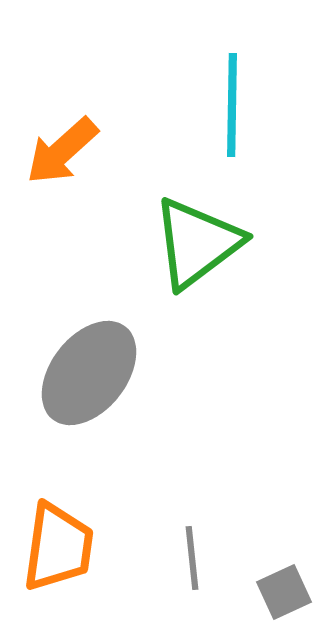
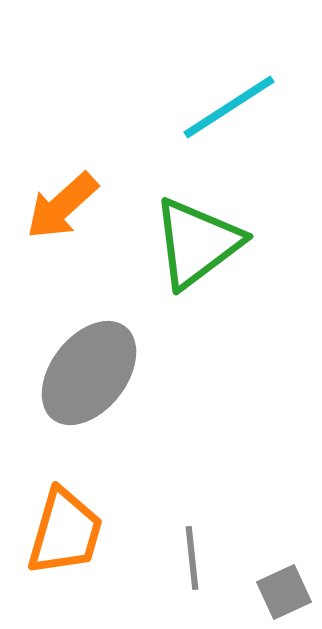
cyan line: moved 3 px left, 2 px down; rotated 56 degrees clockwise
orange arrow: moved 55 px down
orange trapezoid: moved 7 px right, 15 px up; rotated 8 degrees clockwise
